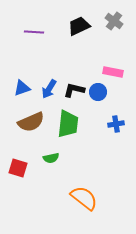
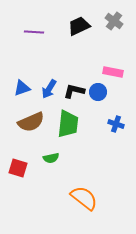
black L-shape: moved 1 px down
blue cross: rotated 28 degrees clockwise
